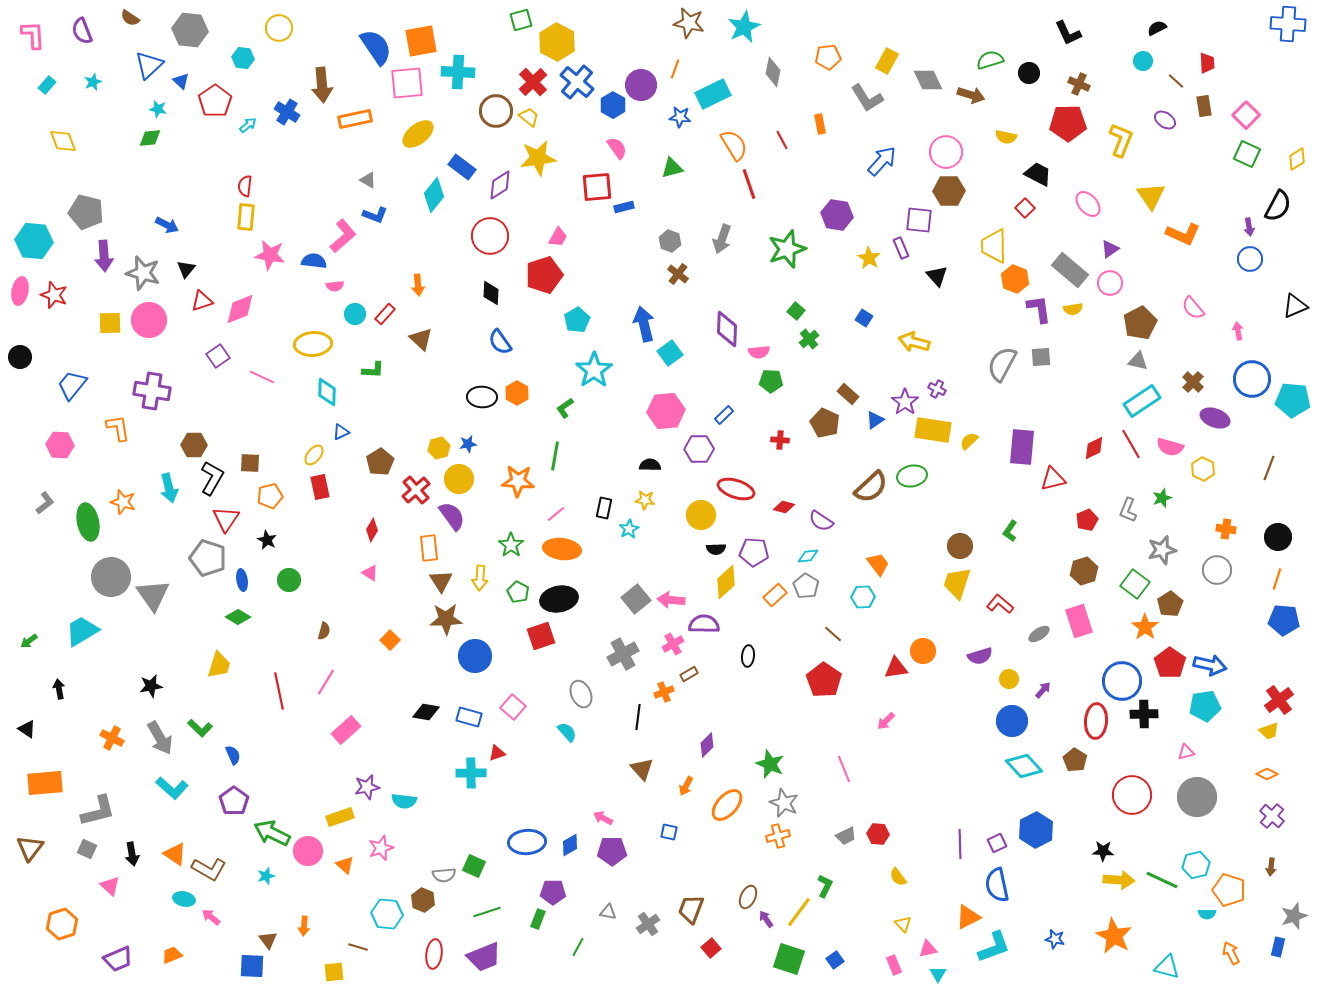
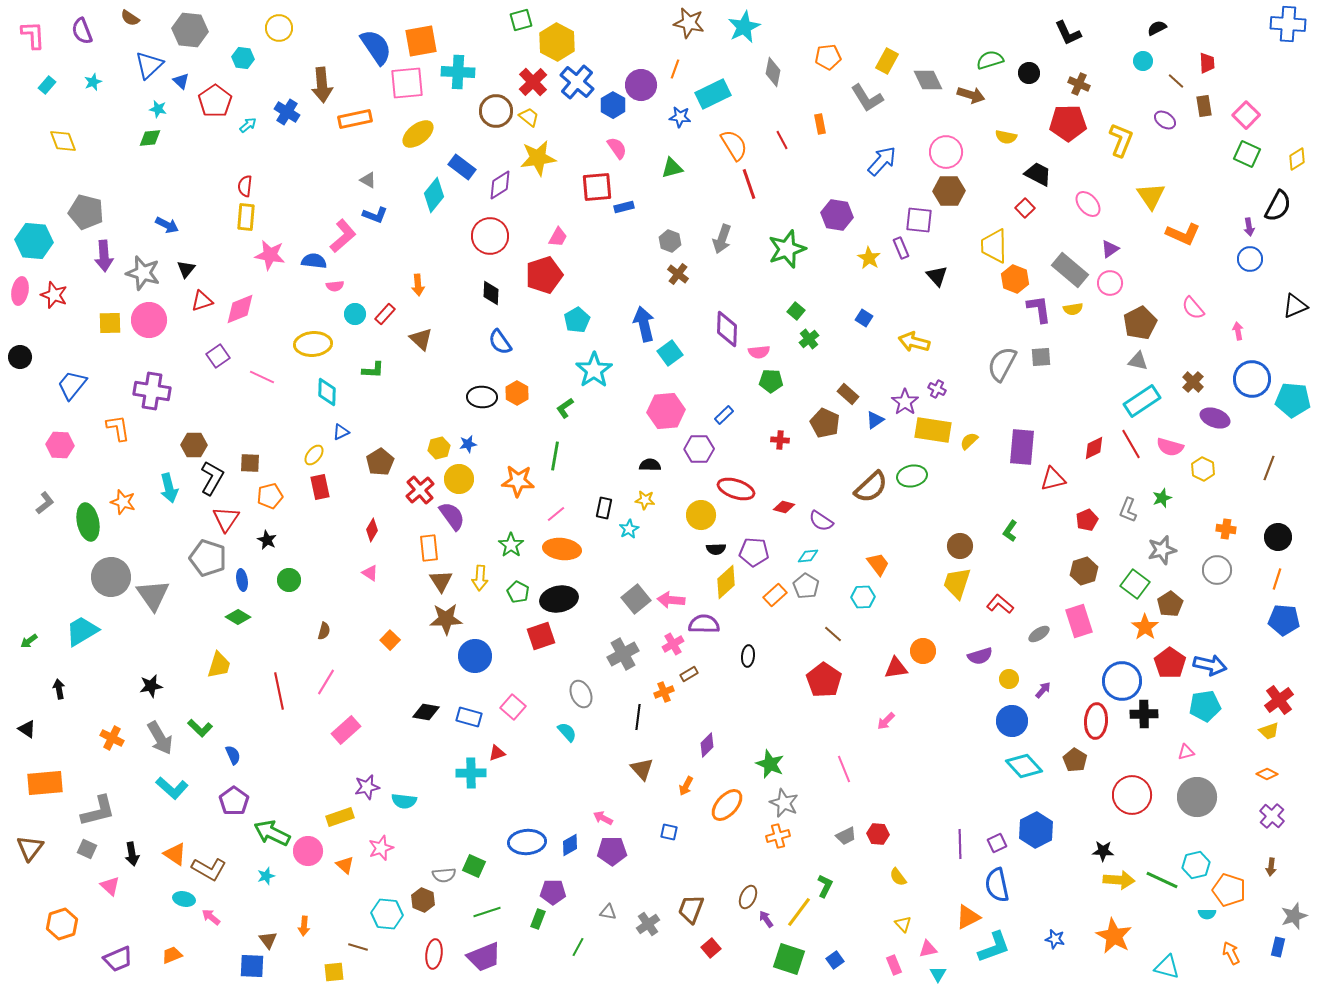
red cross at (416, 490): moved 4 px right
